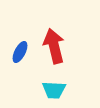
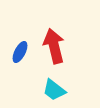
cyan trapezoid: rotated 35 degrees clockwise
